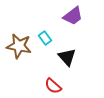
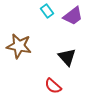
cyan rectangle: moved 2 px right, 27 px up
